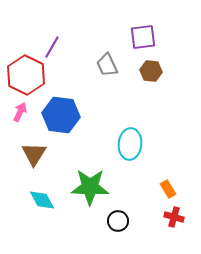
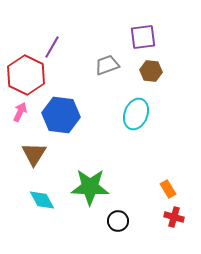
gray trapezoid: rotated 95 degrees clockwise
cyan ellipse: moved 6 px right, 30 px up; rotated 16 degrees clockwise
